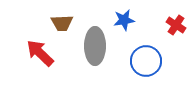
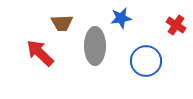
blue star: moved 3 px left, 2 px up
